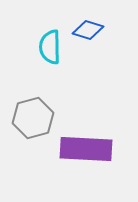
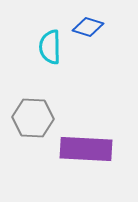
blue diamond: moved 3 px up
gray hexagon: rotated 18 degrees clockwise
